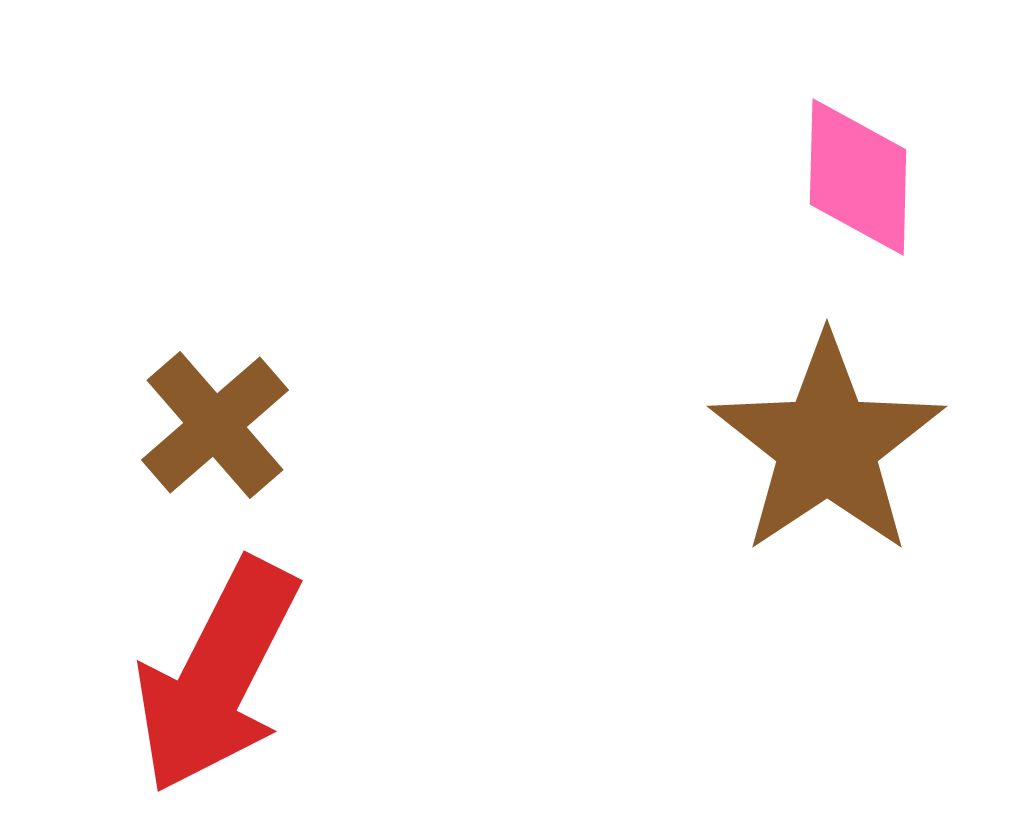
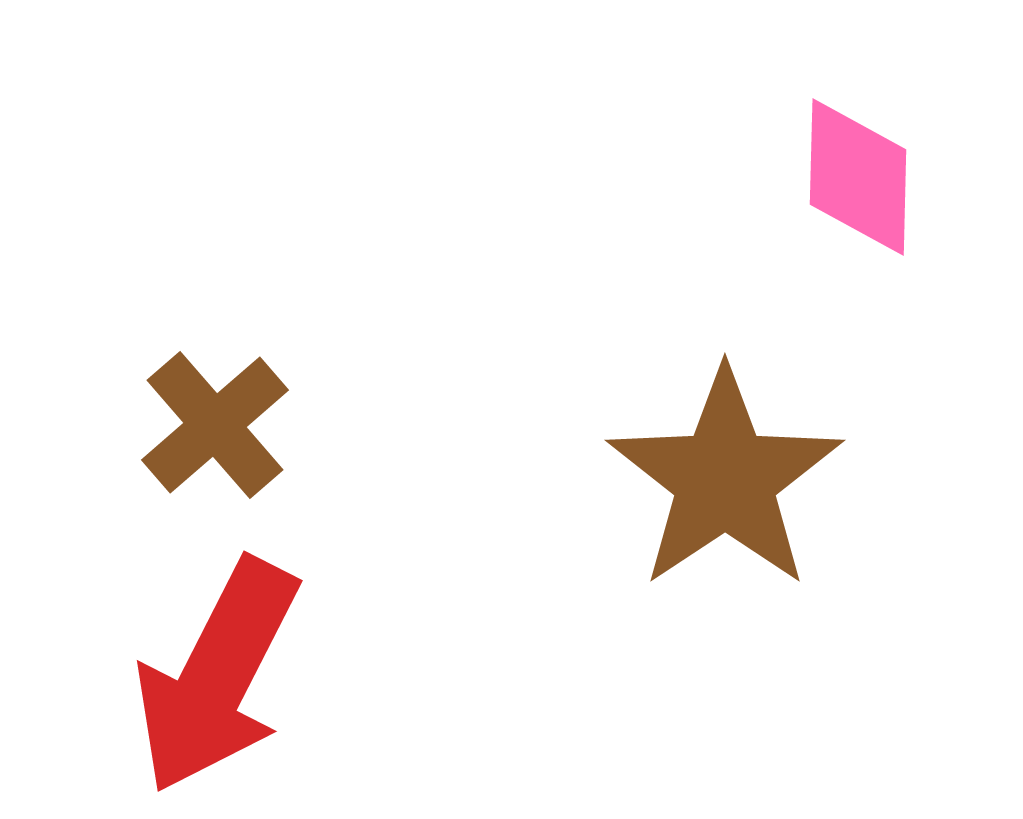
brown star: moved 102 px left, 34 px down
